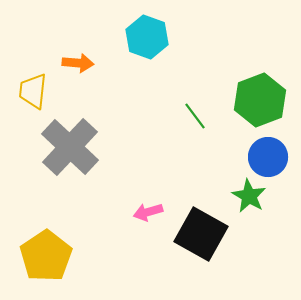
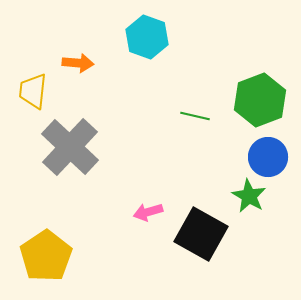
green line: rotated 40 degrees counterclockwise
